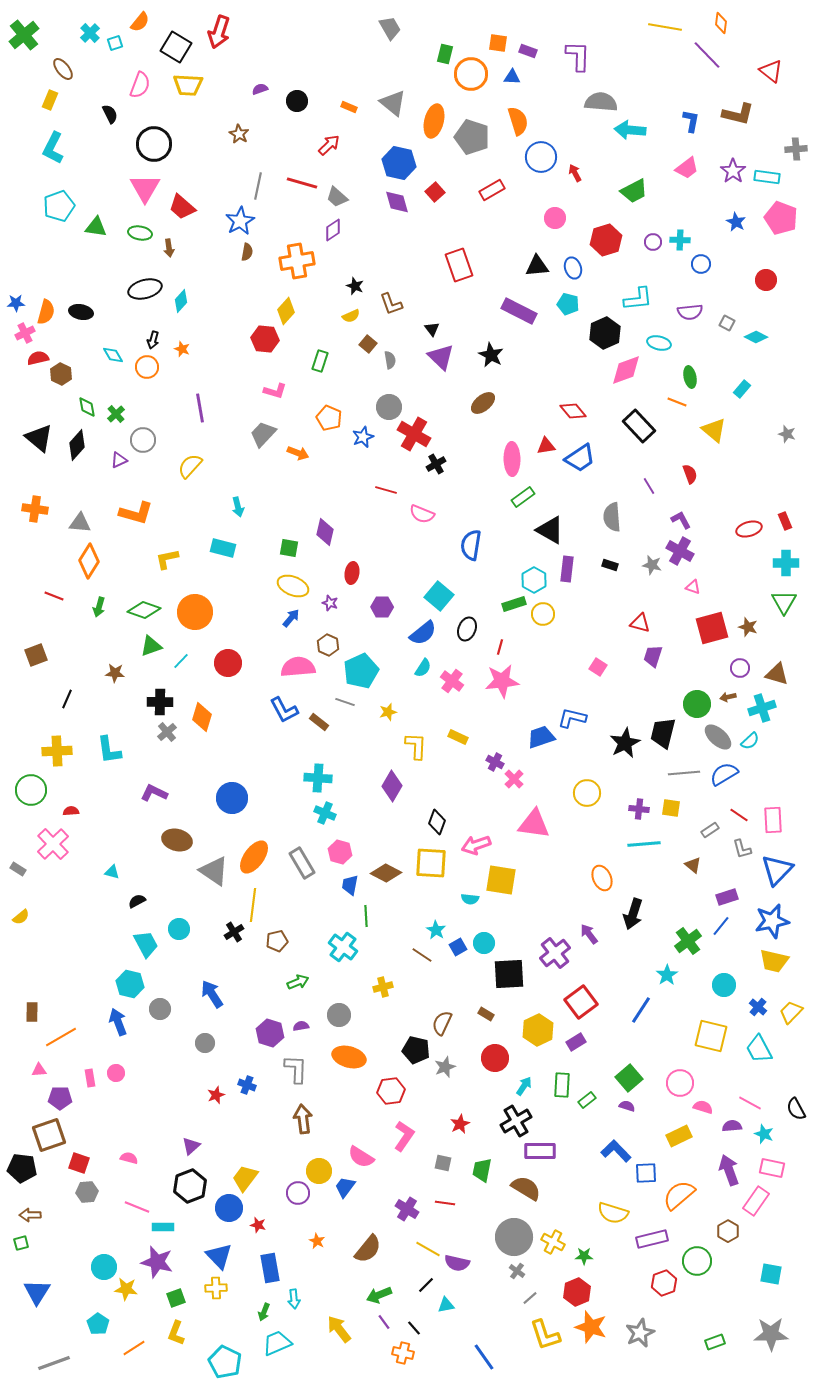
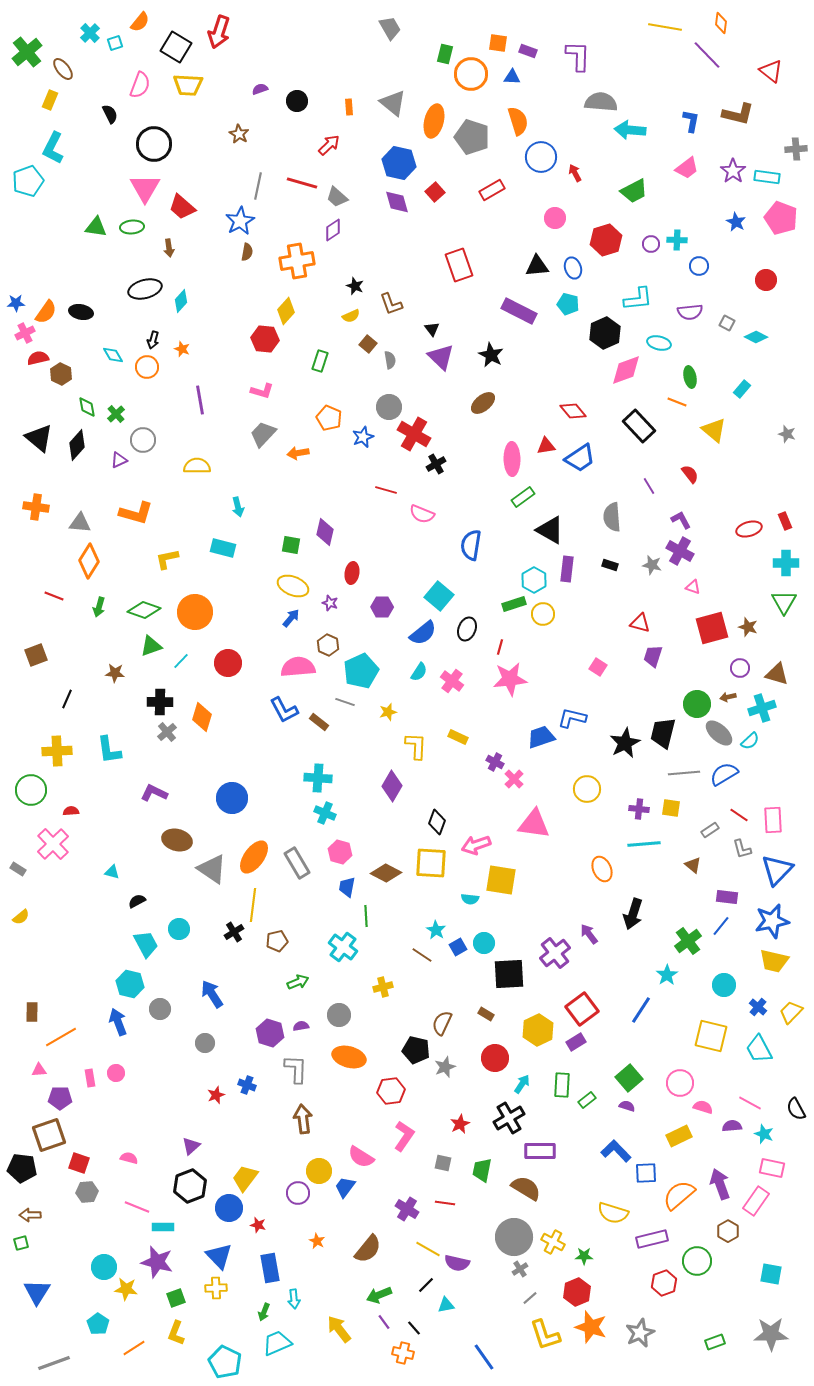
green cross at (24, 35): moved 3 px right, 17 px down
orange rectangle at (349, 107): rotated 63 degrees clockwise
cyan pentagon at (59, 206): moved 31 px left, 25 px up
green ellipse at (140, 233): moved 8 px left, 6 px up; rotated 15 degrees counterclockwise
cyan cross at (680, 240): moved 3 px left
purple circle at (653, 242): moved 2 px left, 2 px down
blue circle at (701, 264): moved 2 px left, 2 px down
orange semicircle at (46, 312): rotated 20 degrees clockwise
pink L-shape at (275, 391): moved 13 px left
purple line at (200, 408): moved 8 px up
orange arrow at (298, 453): rotated 150 degrees clockwise
yellow semicircle at (190, 466): moved 7 px right; rotated 48 degrees clockwise
red semicircle at (690, 474): rotated 18 degrees counterclockwise
orange cross at (35, 509): moved 1 px right, 2 px up
green square at (289, 548): moved 2 px right, 3 px up
cyan semicircle at (423, 668): moved 4 px left, 4 px down
pink star at (502, 681): moved 8 px right, 2 px up
gray ellipse at (718, 737): moved 1 px right, 4 px up
yellow circle at (587, 793): moved 4 px up
gray rectangle at (302, 863): moved 5 px left
gray triangle at (214, 871): moved 2 px left, 2 px up
orange ellipse at (602, 878): moved 9 px up
blue trapezoid at (350, 885): moved 3 px left, 2 px down
purple rectangle at (727, 897): rotated 25 degrees clockwise
red square at (581, 1002): moved 1 px right, 7 px down
cyan arrow at (524, 1086): moved 2 px left, 2 px up
black cross at (516, 1121): moved 7 px left, 3 px up
purple arrow at (729, 1170): moved 9 px left, 14 px down
gray cross at (517, 1271): moved 3 px right, 2 px up; rotated 21 degrees clockwise
